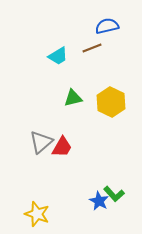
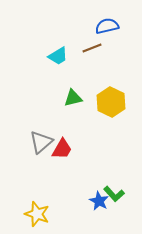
red trapezoid: moved 2 px down
